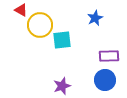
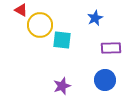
cyan square: rotated 12 degrees clockwise
purple rectangle: moved 2 px right, 8 px up
